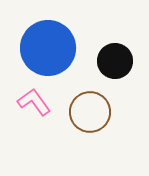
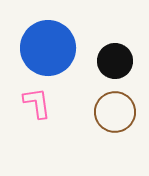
pink L-shape: moved 3 px right, 1 px down; rotated 28 degrees clockwise
brown circle: moved 25 px right
